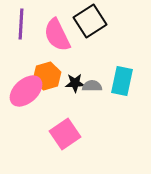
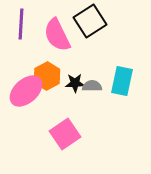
orange hexagon: rotated 12 degrees counterclockwise
